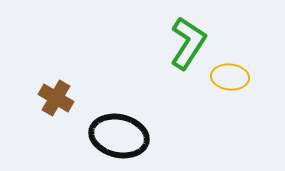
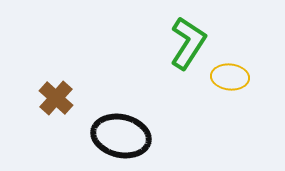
brown cross: rotated 12 degrees clockwise
black ellipse: moved 2 px right
